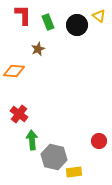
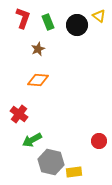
red L-shape: moved 3 px down; rotated 20 degrees clockwise
orange diamond: moved 24 px right, 9 px down
green arrow: rotated 114 degrees counterclockwise
gray hexagon: moved 3 px left, 5 px down
